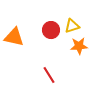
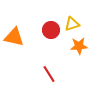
yellow triangle: moved 2 px up
red line: moved 1 px up
